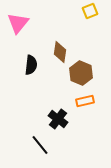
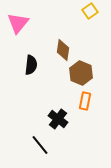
yellow square: rotated 14 degrees counterclockwise
brown diamond: moved 3 px right, 2 px up
orange rectangle: rotated 66 degrees counterclockwise
